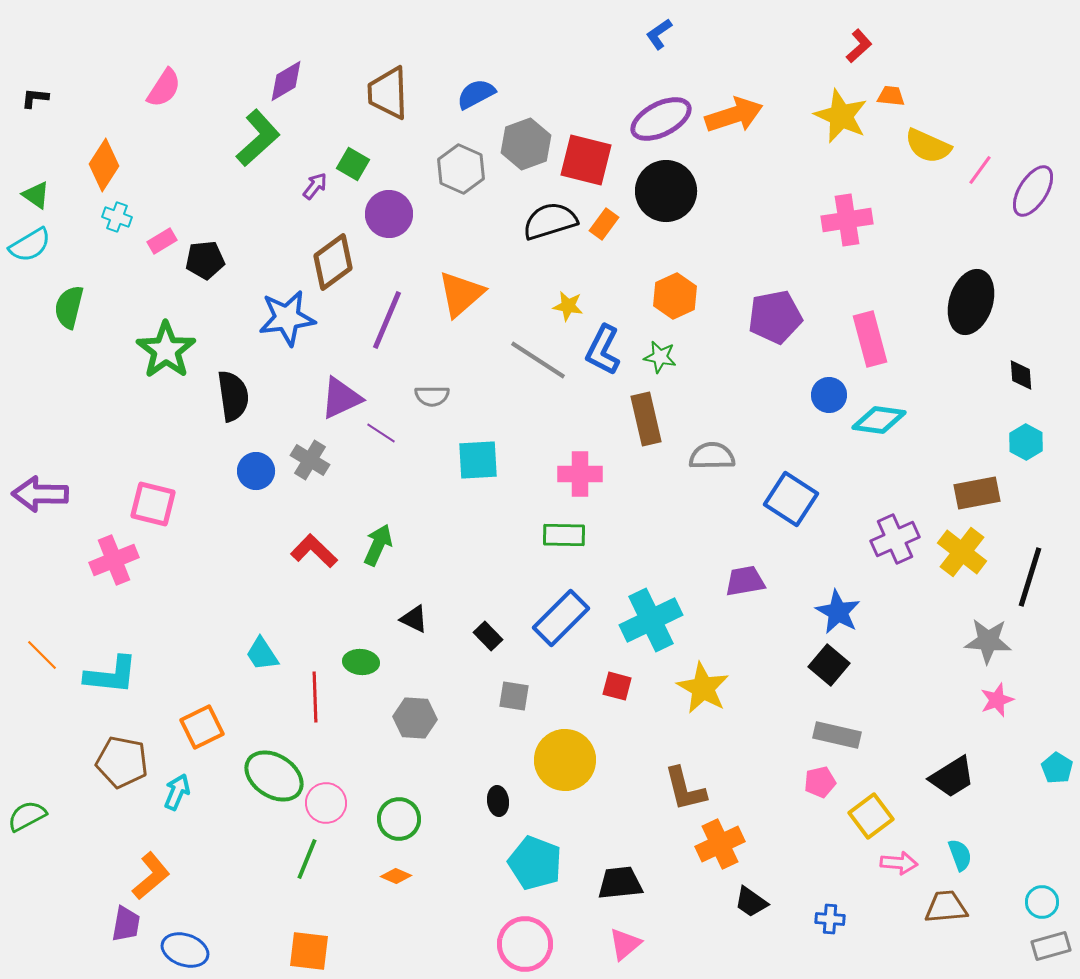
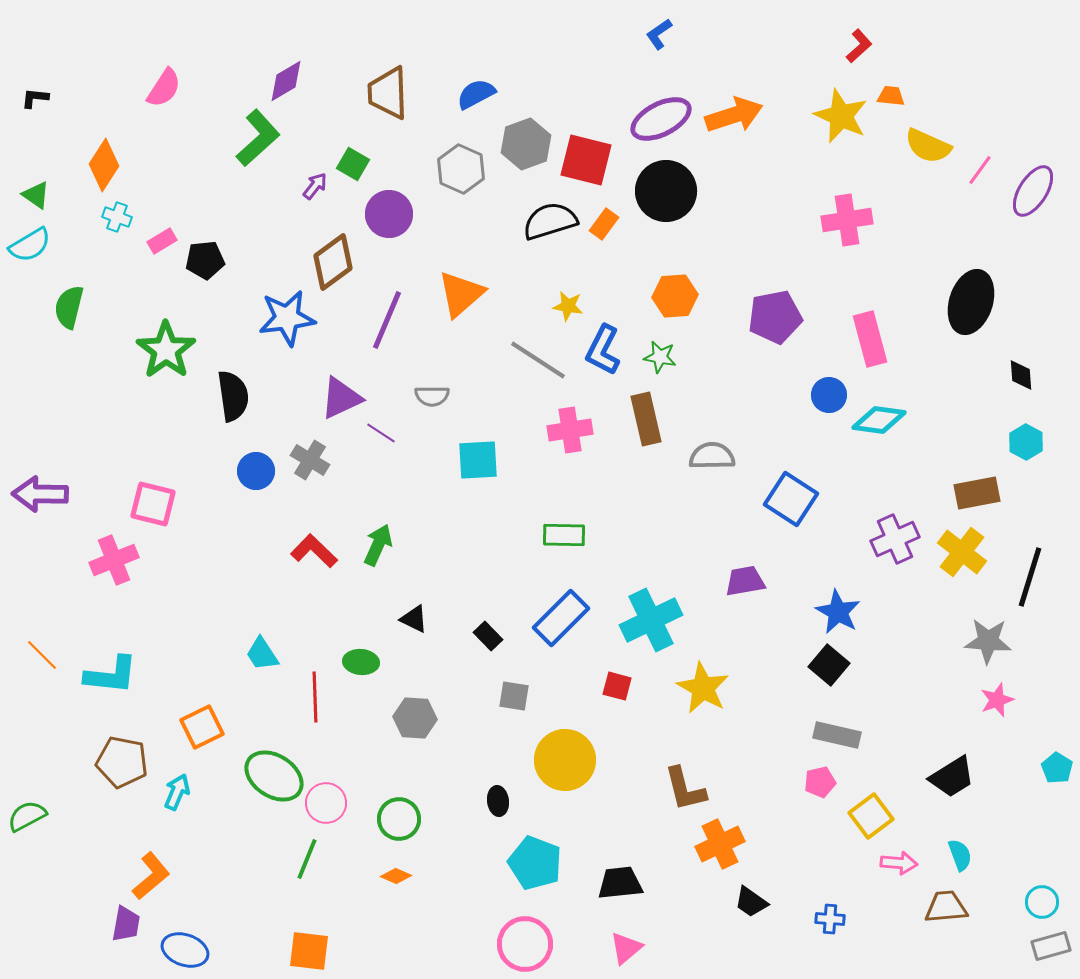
orange hexagon at (675, 296): rotated 21 degrees clockwise
pink cross at (580, 474): moved 10 px left, 44 px up; rotated 9 degrees counterclockwise
pink triangle at (625, 944): moved 1 px right, 4 px down
